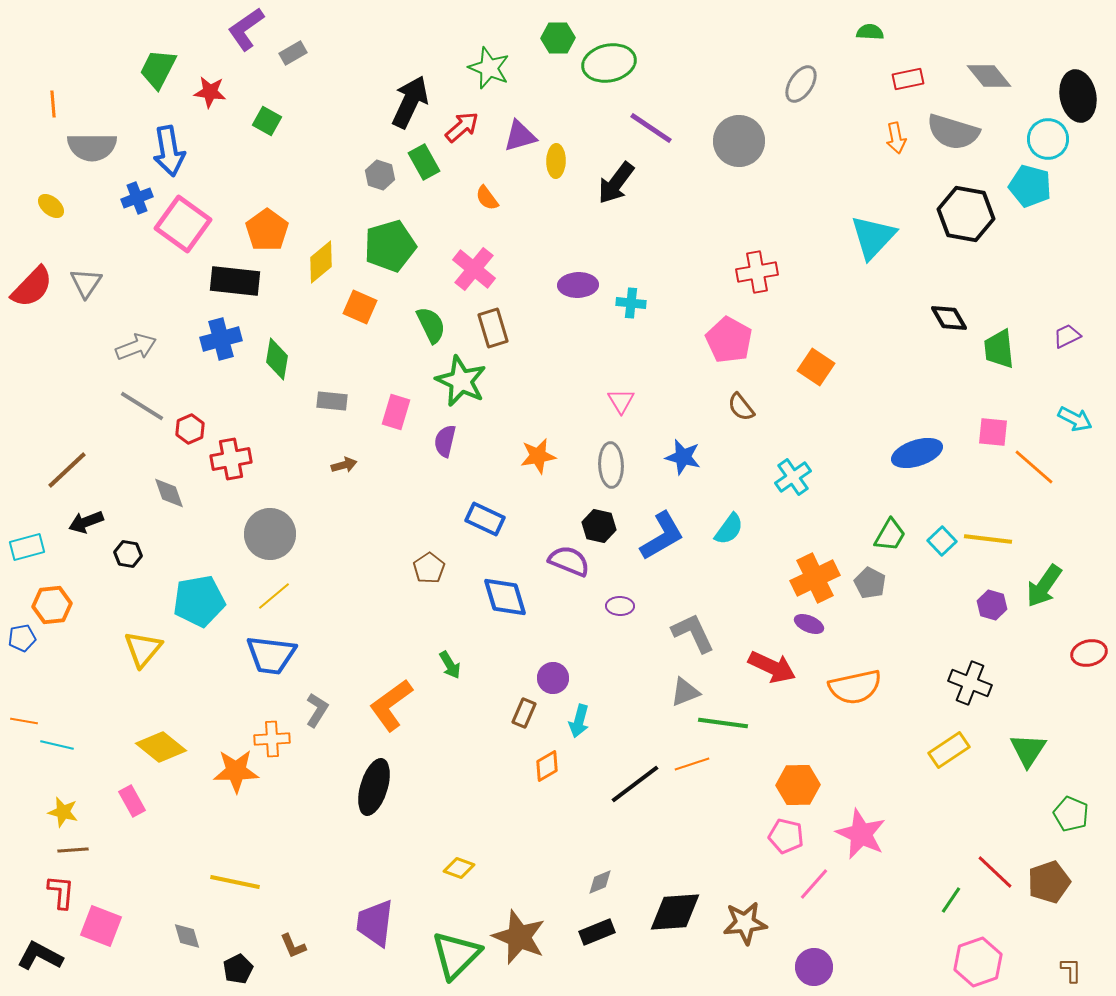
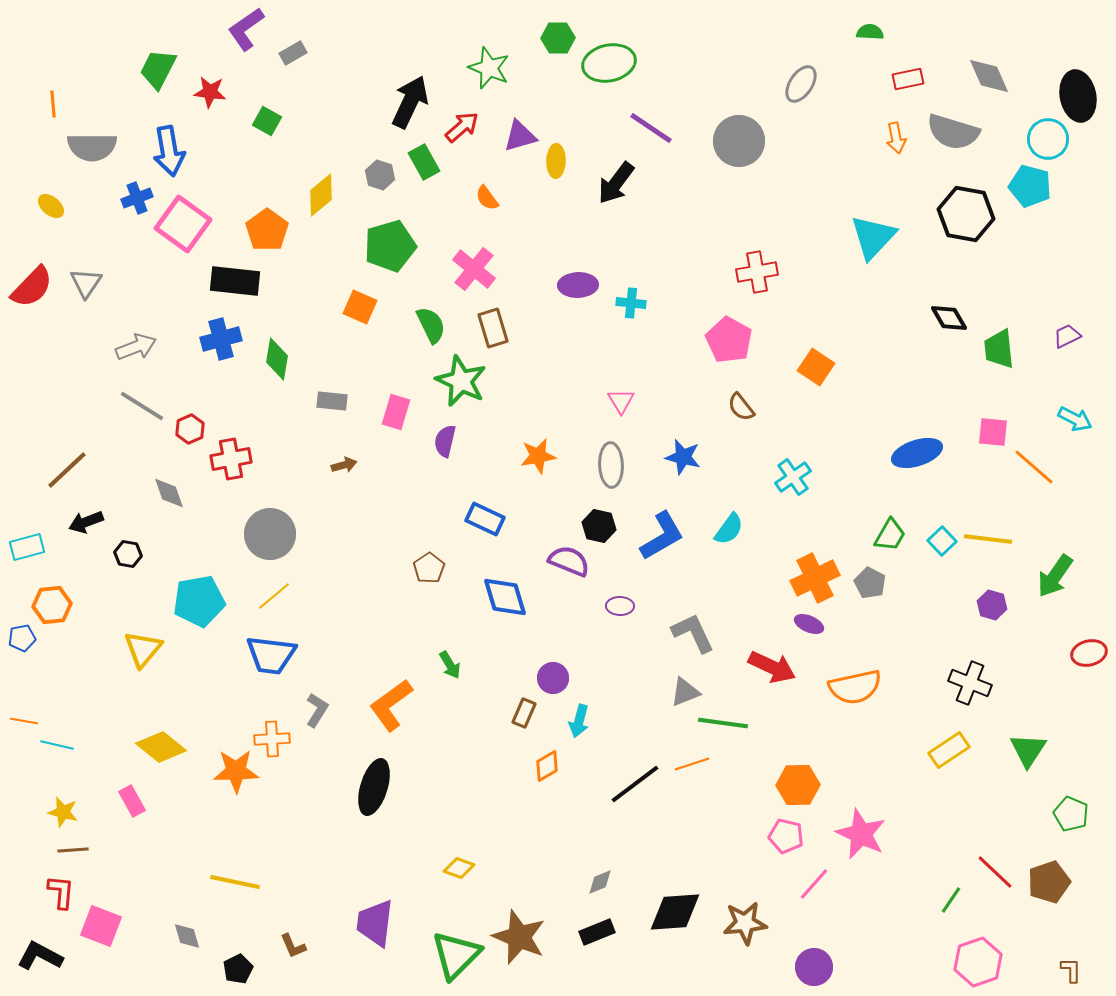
gray diamond at (989, 76): rotated 15 degrees clockwise
yellow diamond at (321, 262): moved 67 px up
green arrow at (1044, 586): moved 11 px right, 10 px up
